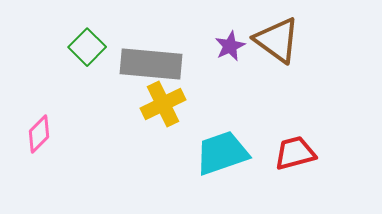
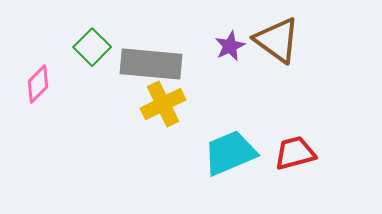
green square: moved 5 px right
pink diamond: moved 1 px left, 50 px up
cyan trapezoid: moved 8 px right; rotated 4 degrees counterclockwise
